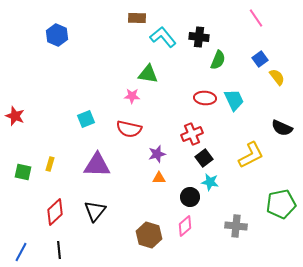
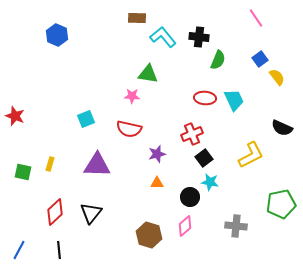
orange triangle: moved 2 px left, 5 px down
black triangle: moved 4 px left, 2 px down
blue line: moved 2 px left, 2 px up
